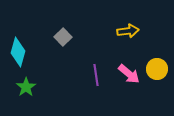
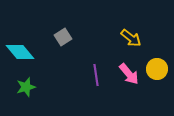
yellow arrow: moved 3 px right, 7 px down; rotated 45 degrees clockwise
gray square: rotated 12 degrees clockwise
cyan diamond: moved 2 px right; rotated 56 degrees counterclockwise
pink arrow: rotated 10 degrees clockwise
green star: rotated 18 degrees clockwise
